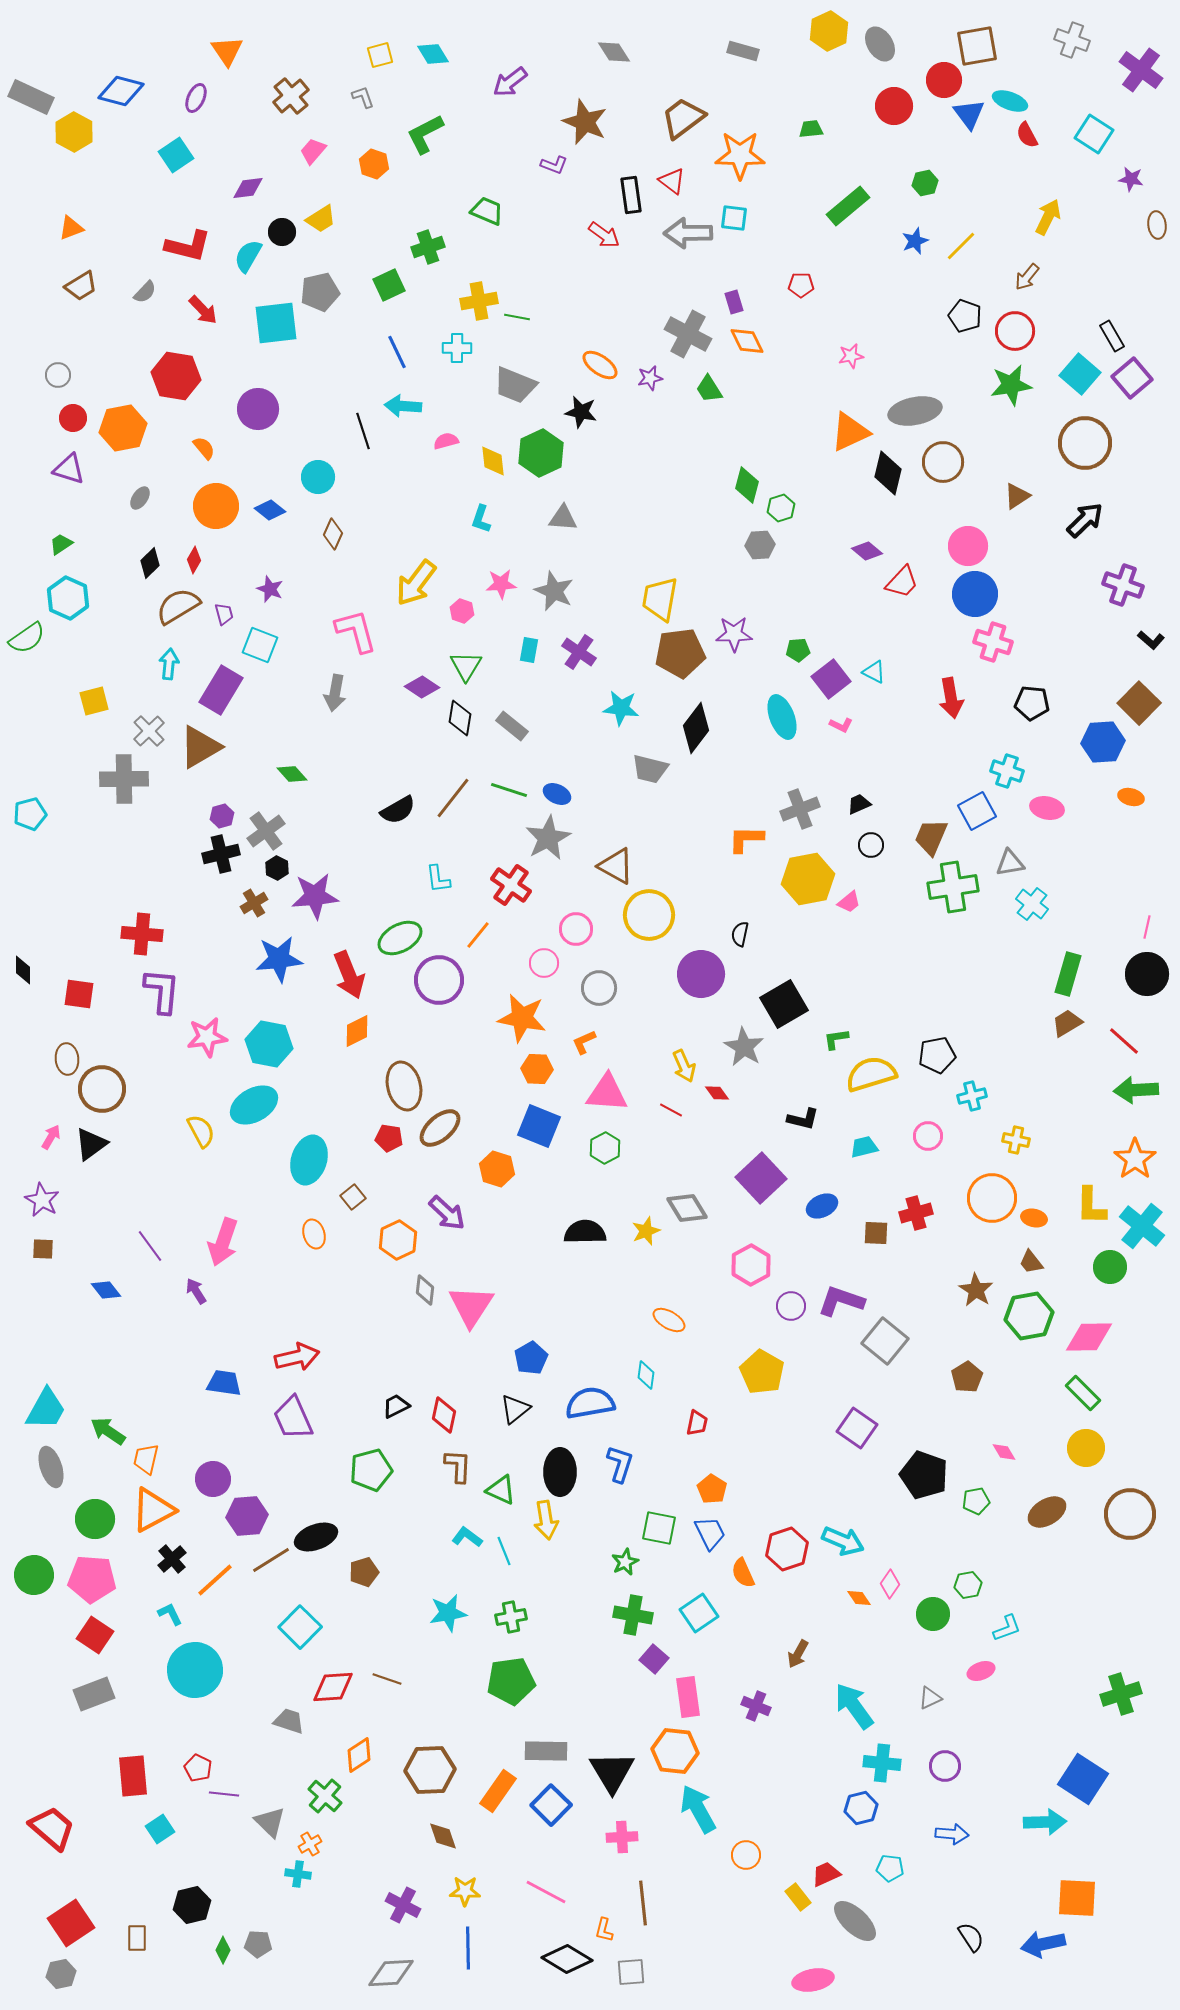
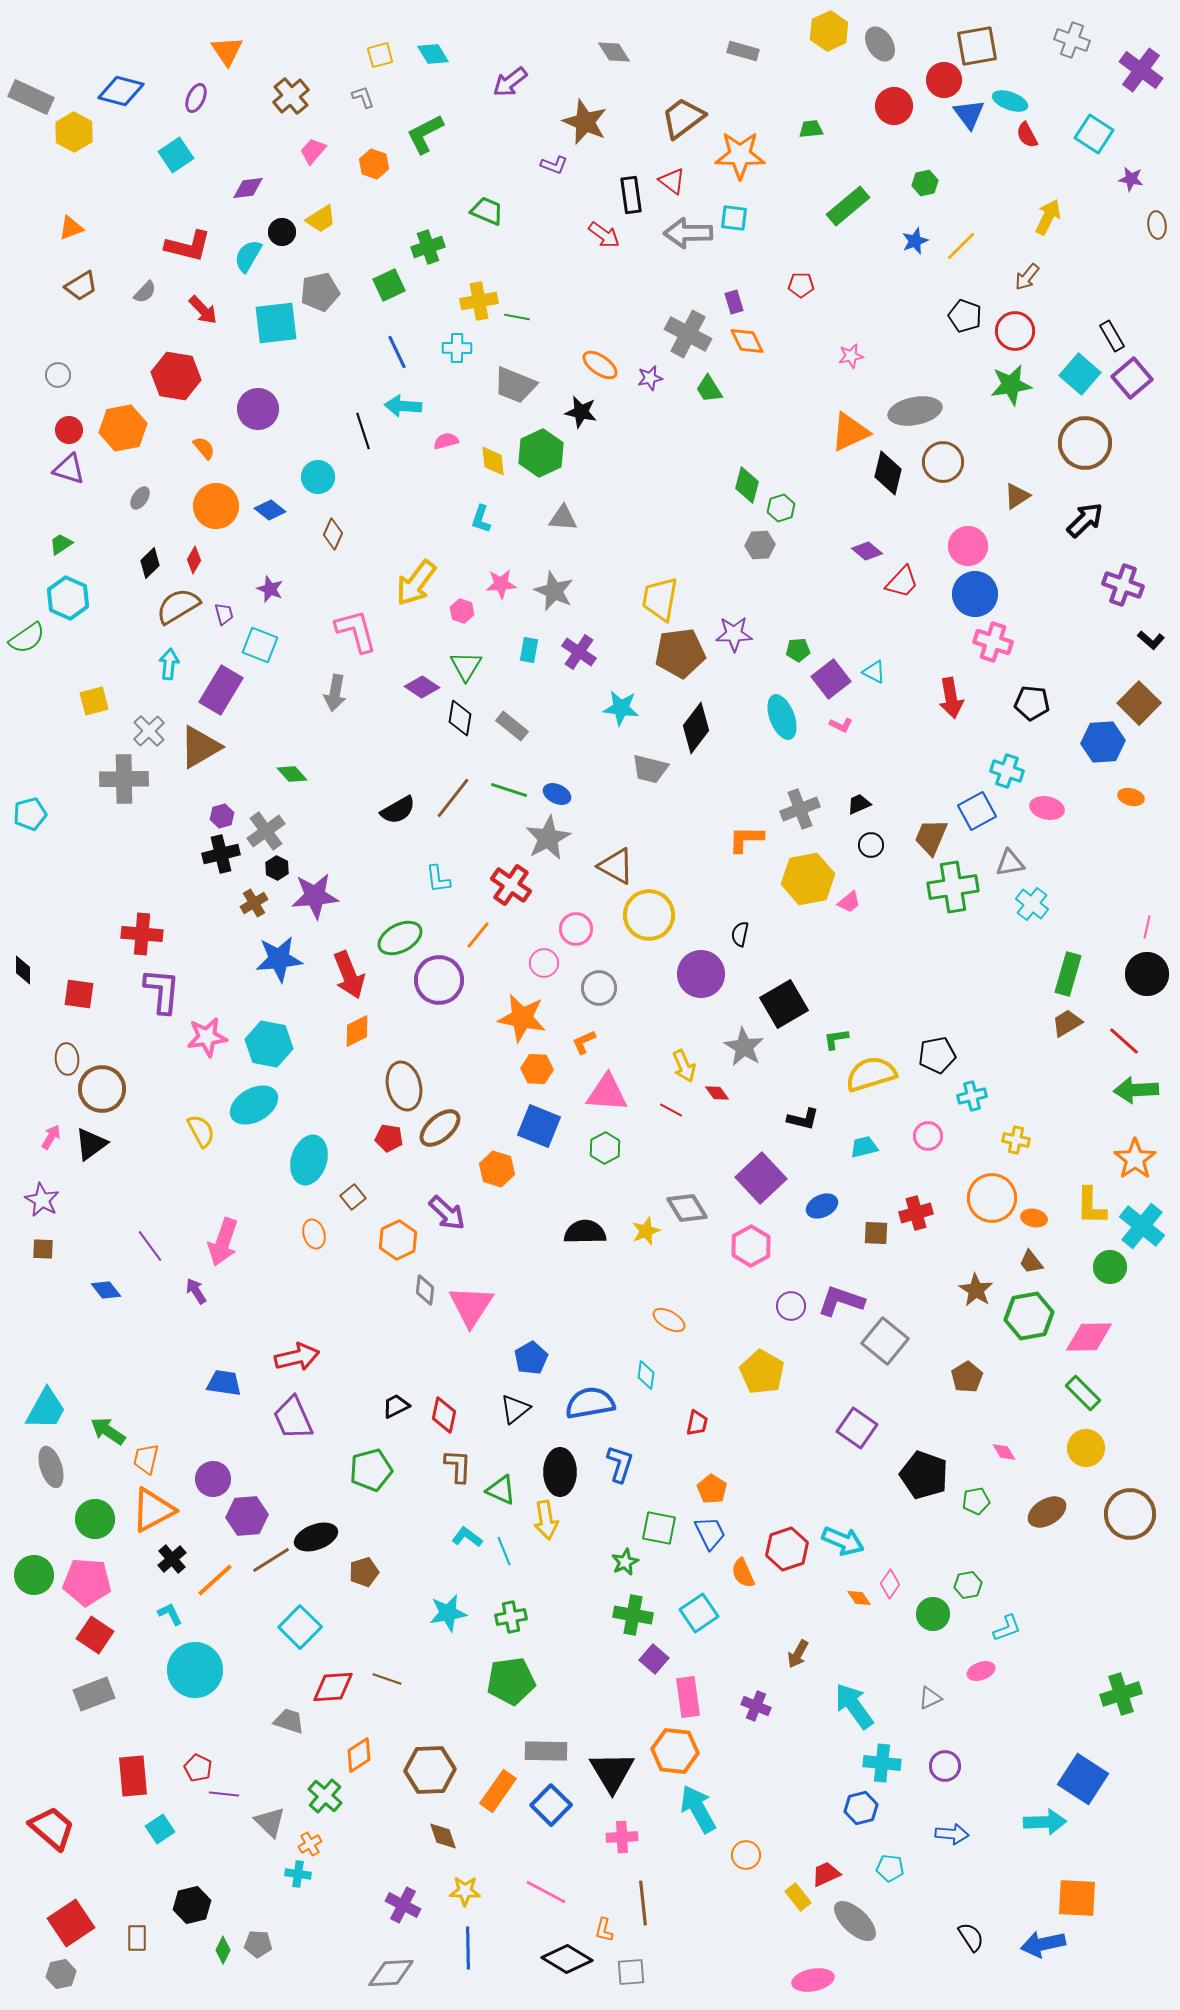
red circle at (73, 418): moved 4 px left, 12 px down
pink hexagon at (751, 1265): moved 19 px up
pink pentagon at (92, 1579): moved 5 px left, 3 px down
